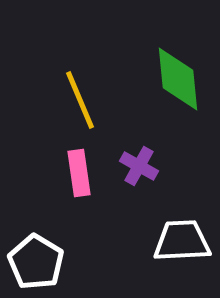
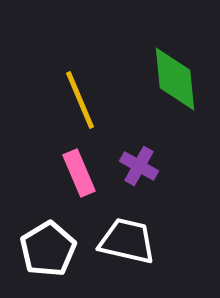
green diamond: moved 3 px left
pink rectangle: rotated 15 degrees counterclockwise
white trapezoid: moved 55 px left; rotated 16 degrees clockwise
white pentagon: moved 12 px right, 13 px up; rotated 10 degrees clockwise
